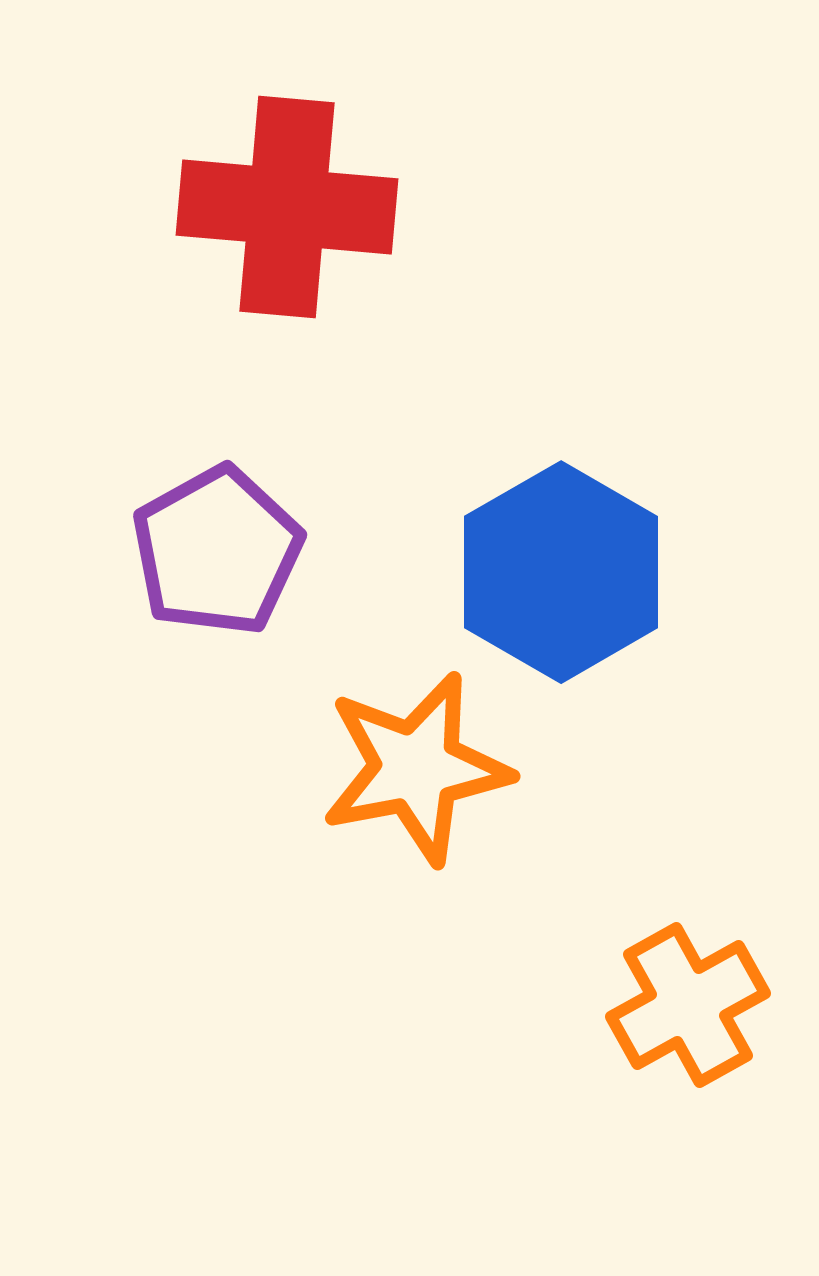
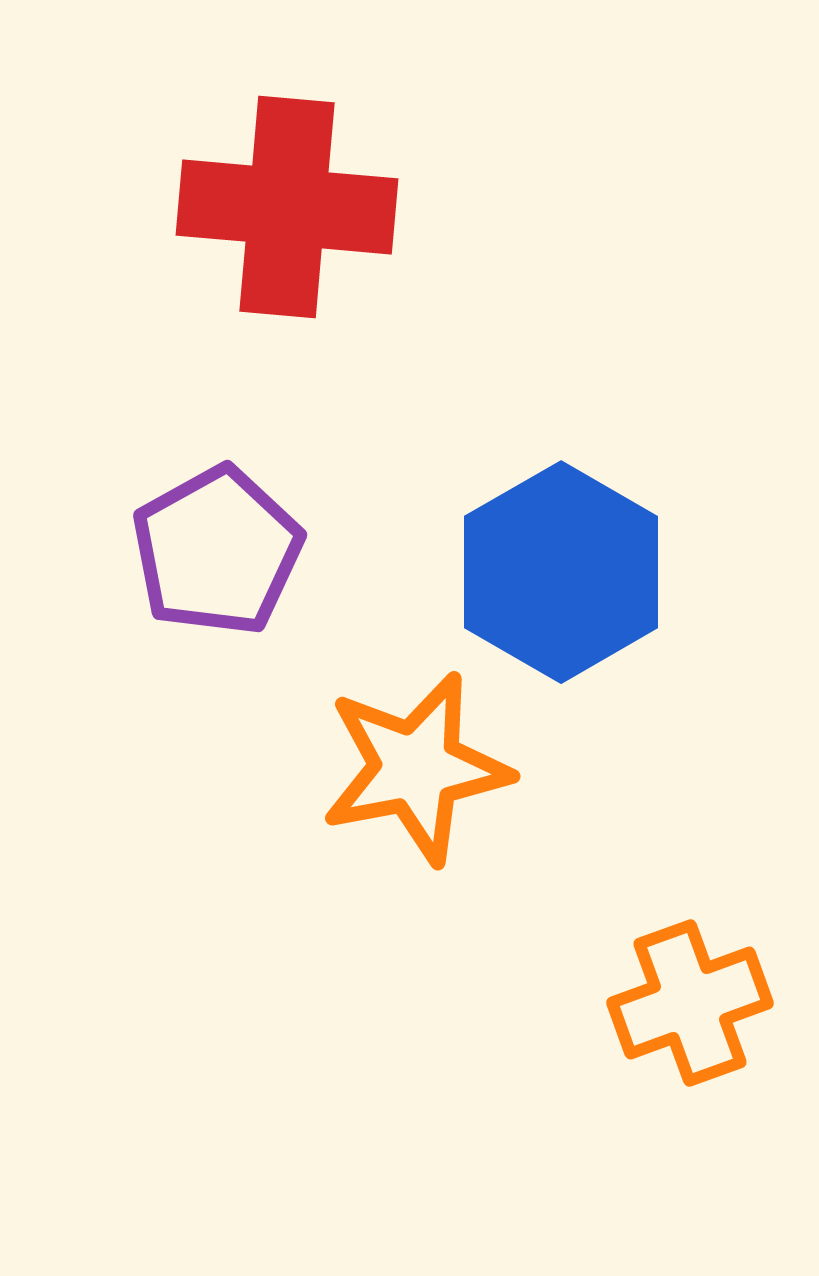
orange cross: moved 2 px right, 2 px up; rotated 9 degrees clockwise
